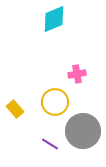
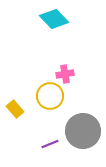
cyan diamond: rotated 68 degrees clockwise
pink cross: moved 12 px left
yellow circle: moved 5 px left, 6 px up
purple line: rotated 54 degrees counterclockwise
